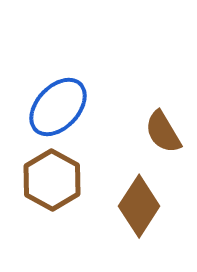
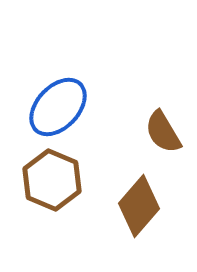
brown hexagon: rotated 6 degrees counterclockwise
brown diamond: rotated 8 degrees clockwise
